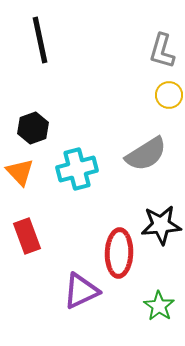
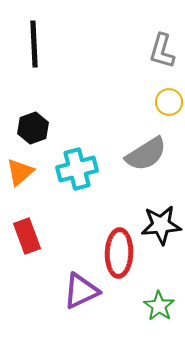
black line: moved 6 px left, 4 px down; rotated 9 degrees clockwise
yellow circle: moved 7 px down
orange triangle: rotated 32 degrees clockwise
